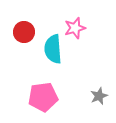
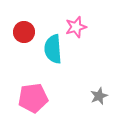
pink star: moved 1 px right, 1 px up
pink pentagon: moved 10 px left, 1 px down
